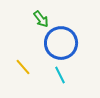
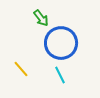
green arrow: moved 1 px up
yellow line: moved 2 px left, 2 px down
